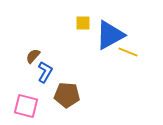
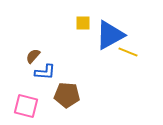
blue L-shape: rotated 65 degrees clockwise
